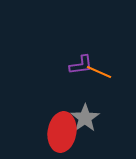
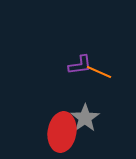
purple L-shape: moved 1 px left
